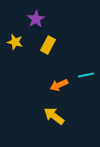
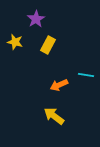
cyan line: rotated 21 degrees clockwise
